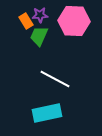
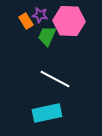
purple star: rotated 14 degrees clockwise
pink hexagon: moved 5 px left
green trapezoid: moved 8 px right
